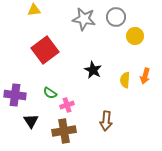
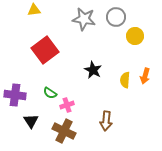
brown cross: rotated 35 degrees clockwise
